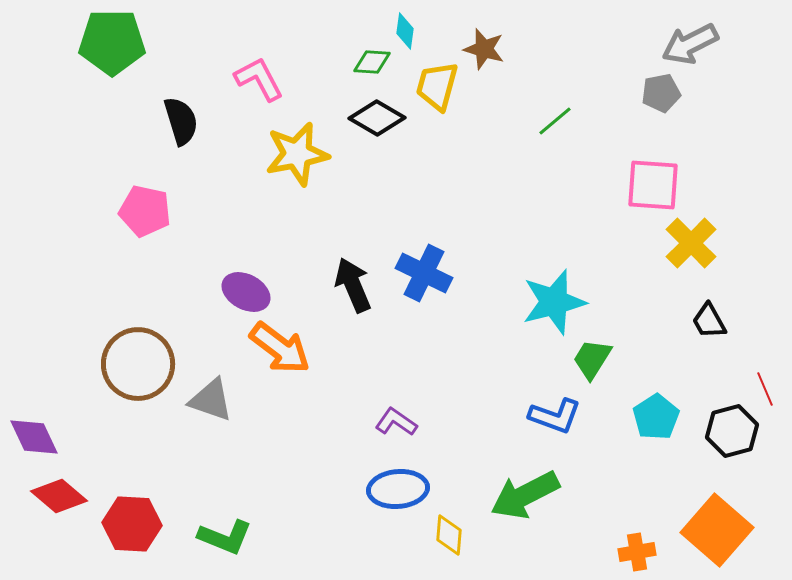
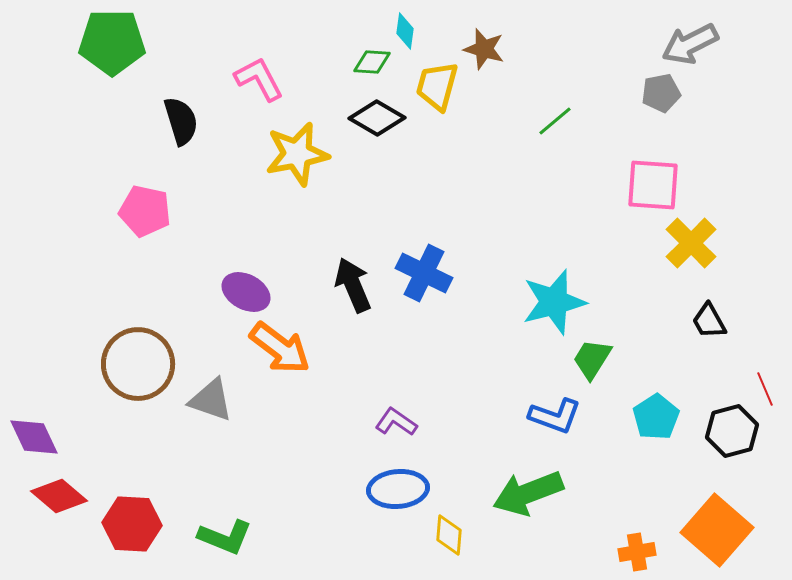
green arrow: moved 3 px right, 2 px up; rotated 6 degrees clockwise
